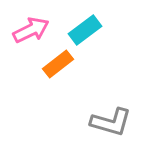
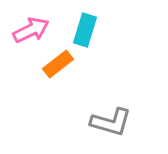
cyan rectangle: rotated 36 degrees counterclockwise
